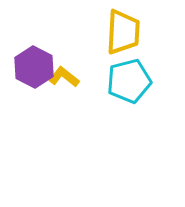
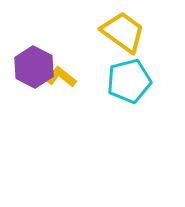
yellow trapezoid: rotated 57 degrees counterclockwise
yellow L-shape: moved 3 px left
